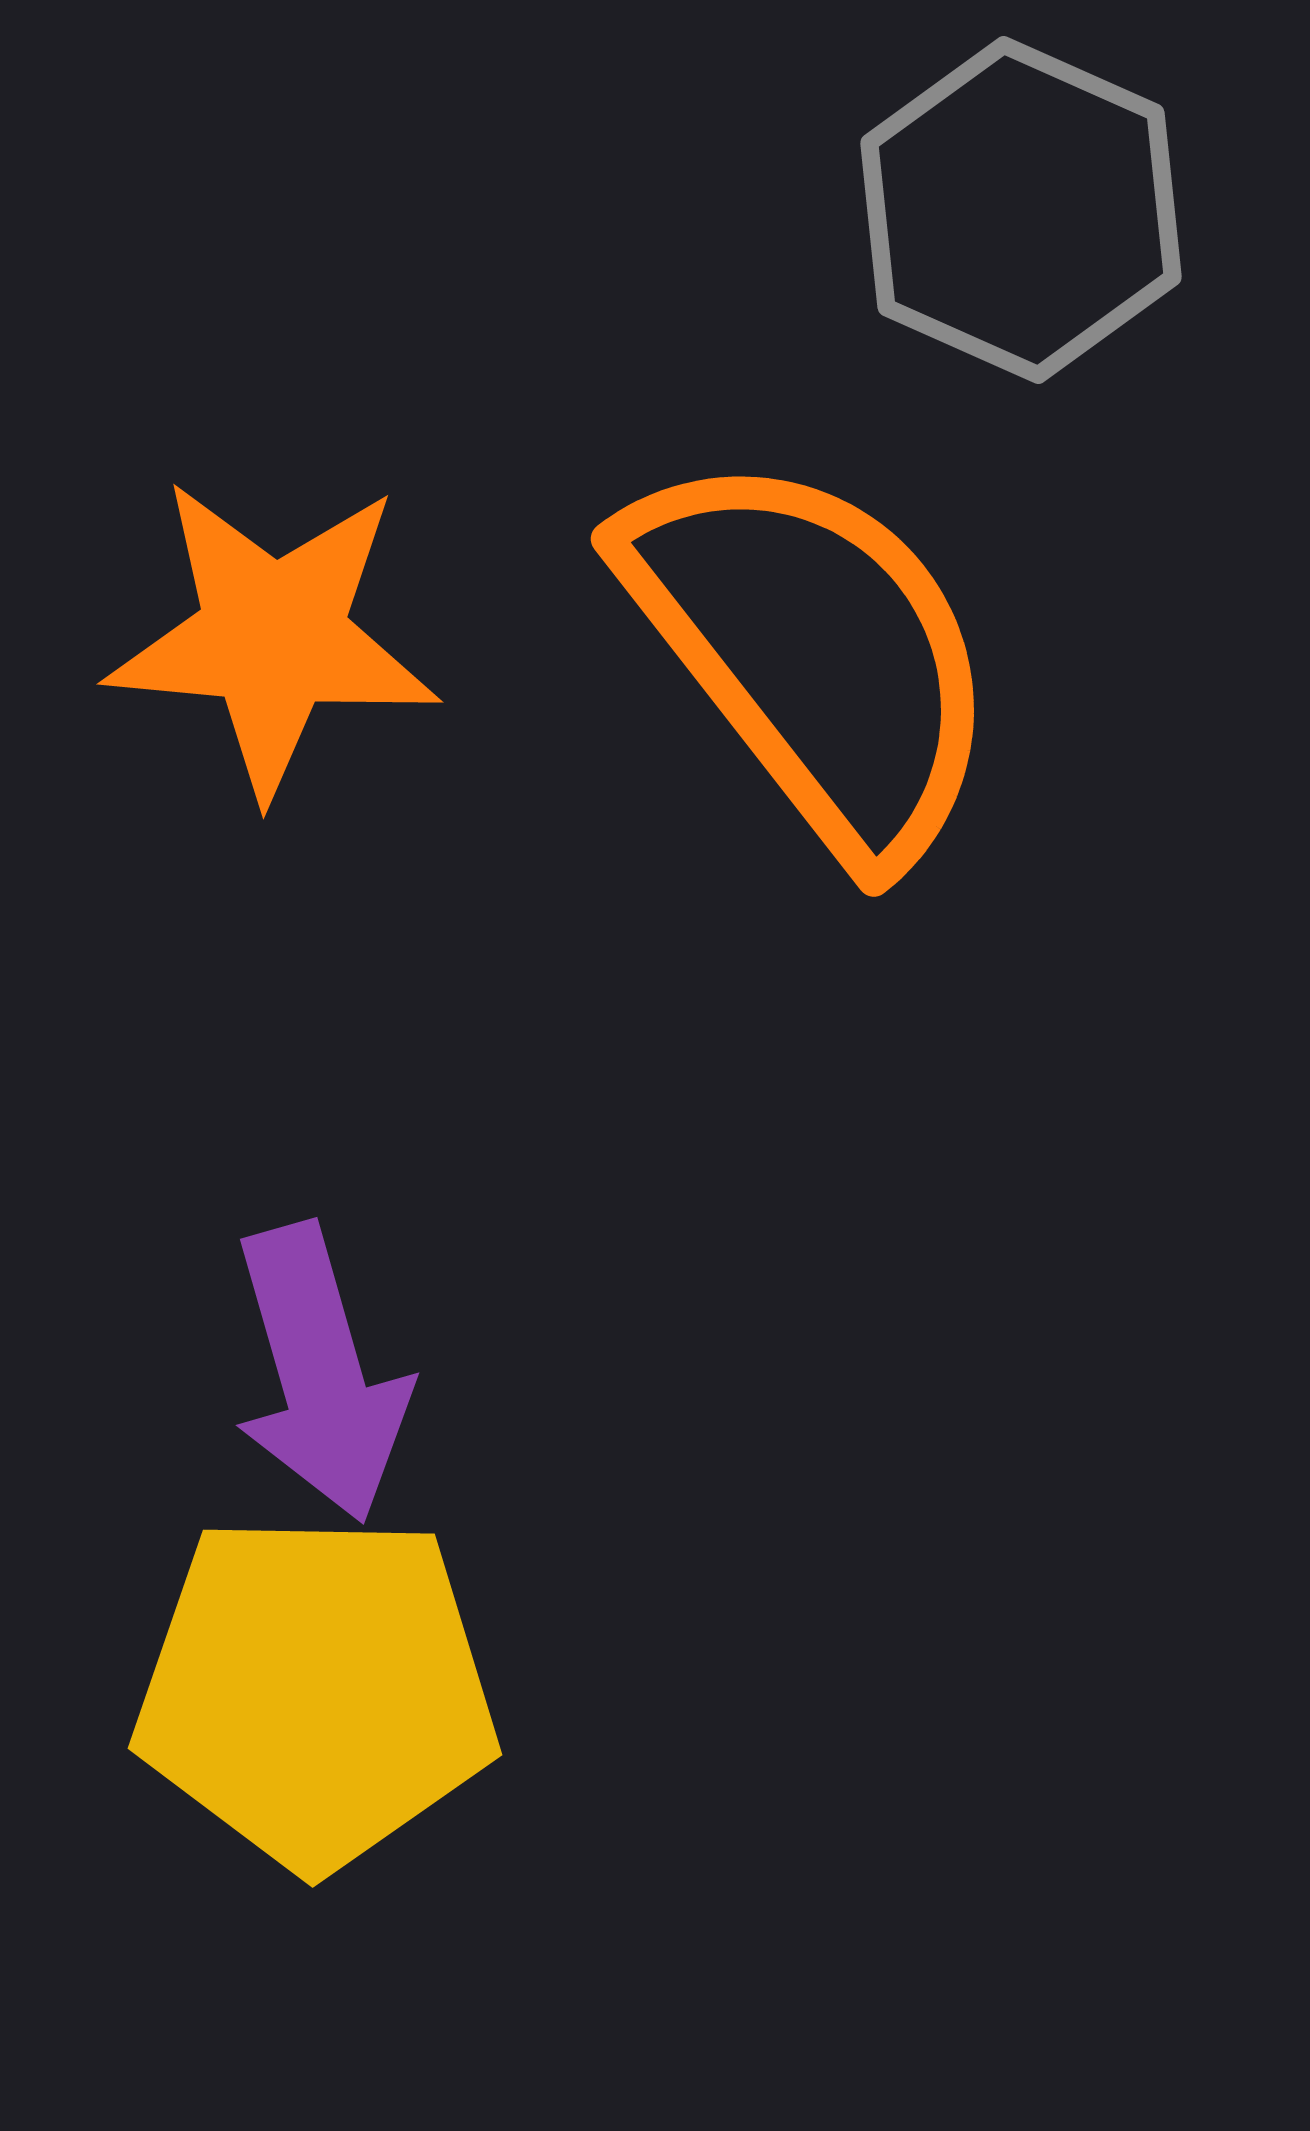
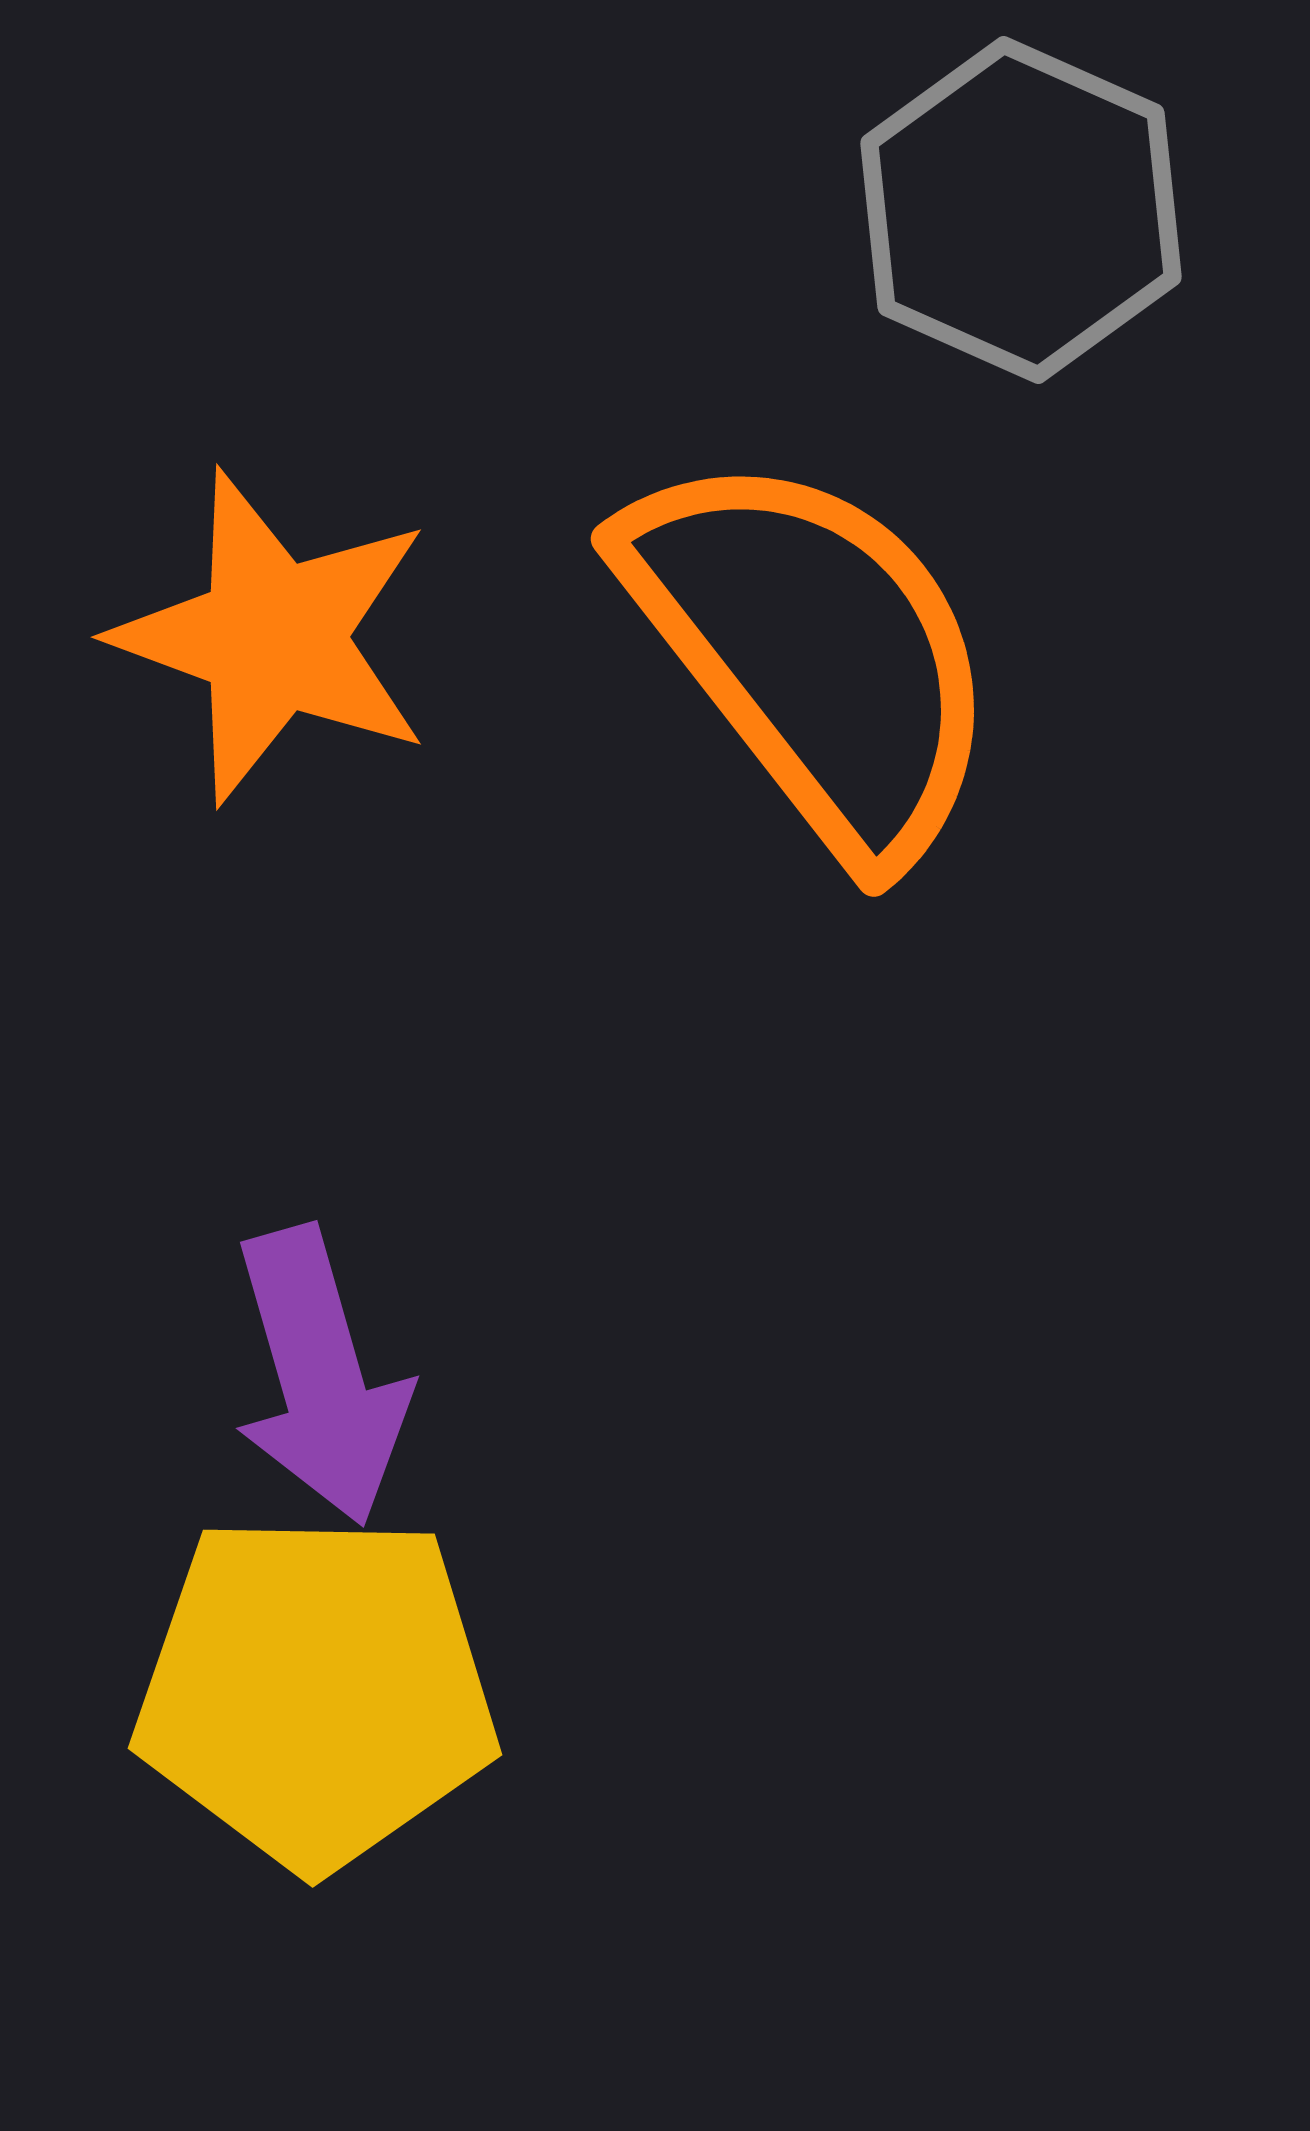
orange star: rotated 15 degrees clockwise
purple arrow: moved 3 px down
